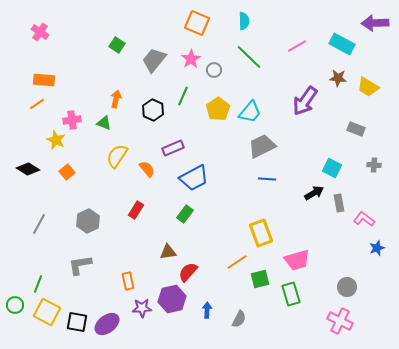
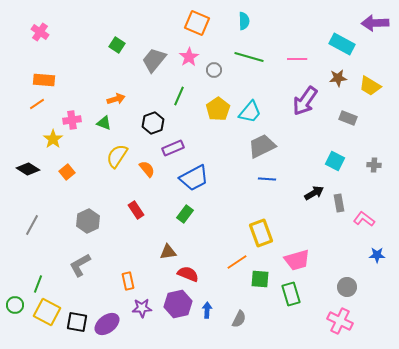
pink line at (297, 46): moved 13 px down; rotated 30 degrees clockwise
green line at (249, 57): rotated 28 degrees counterclockwise
pink star at (191, 59): moved 2 px left, 2 px up
brown star at (338, 78): rotated 12 degrees counterclockwise
yellow trapezoid at (368, 87): moved 2 px right, 1 px up
green line at (183, 96): moved 4 px left
orange arrow at (116, 99): rotated 60 degrees clockwise
black hexagon at (153, 110): moved 13 px down; rotated 15 degrees clockwise
gray rectangle at (356, 129): moved 8 px left, 11 px up
yellow star at (56, 140): moved 3 px left, 1 px up; rotated 12 degrees clockwise
cyan square at (332, 168): moved 3 px right, 7 px up
red rectangle at (136, 210): rotated 66 degrees counterclockwise
gray line at (39, 224): moved 7 px left, 1 px down
blue star at (377, 248): moved 7 px down; rotated 21 degrees clockwise
gray L-shape at (80, 265): rotated 20 degrees counterclockwise
red semicircle at (188, 272): moved 2 px down; rotated 70 degrees clockwise
green square at (260, 279): rotated 18 degrees clockwise
purple hexagon at (172, 299): moved 6 px right, 5 px down
